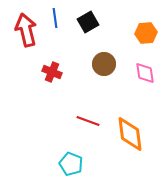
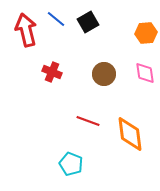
blue line: moved 1 px right, 1 px down; rotated 42 degrees counterclockwise
brown circle: moved 10 px down
